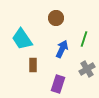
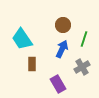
brown circle: moved 7 px right, 7 px down
brown rectangle: moved 1 px left, 1 px up
gray cross: moved 5 px left, 2 px up
purple rectangle: rotated 48 degrees counterclockwise
